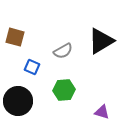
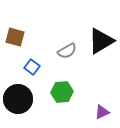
gray semicircle: moved 4 px right
blue square: rotated 14 degrees clockwise
green hexagon: moved 2 px left, 2 px down
black circle: moved 2 px up
purple triangle: rotated 42 degrees counterclockwise
